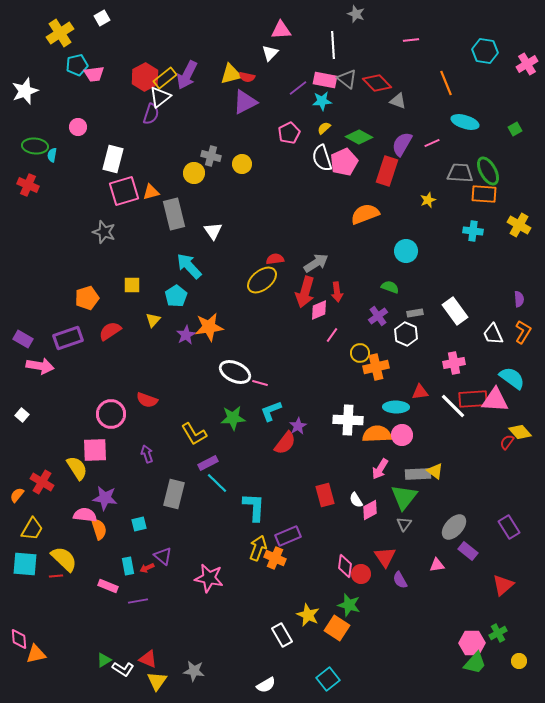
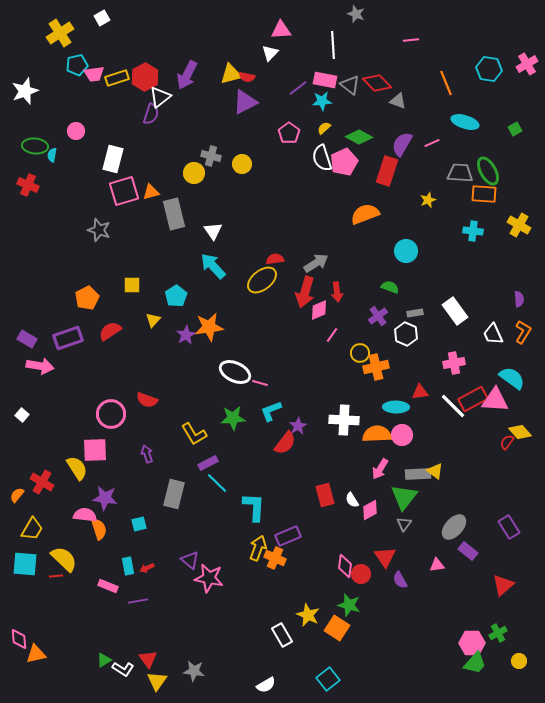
cyan hexagon at (485, 51): moved 4 px right, 18 px down
yellow rectangle at (165, 78): moved 48 px left; rotated 20 degrees clockwise
gray triangle at (347, 79): moved 3 px right, 6 px down
pink circle at (78, 127): moved 2 px left, 4 px down
pink pentagon at (289, 133): rotated 10 degrees counterclockwise
gray star at (104, 232): moved 5 px left, 2 px up
cyan arrow at (189, 266): moved 24 px right
orange pentagon at (87, 298): rotated 10 degrees counterclockwise
purple rectangle at (23, 339): moved 4 px right
red rectangle at (473, 399): rotated 24 degrees counterclockwise
white cross at (348, 420): moved 4 px left
white semicircle at (356, 500): moved 4 px left
purple triangle at (163, 556): moved 27 px right, 4 px down
red triangle at (148, 659): rotated 30 degrees clockwise
